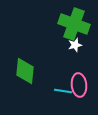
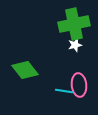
green cross: rotated 32 degrees counterclockwise
green diamond: moved 1 px up; rotated 44 degrees counterclockwise
cyan line: moved 1 px right
